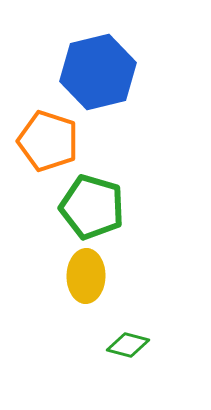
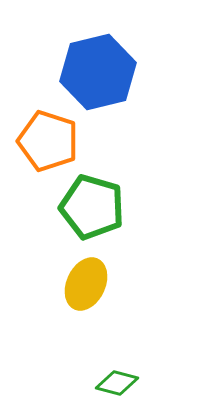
yellow ellipse: moved 8 px down; rotated 24 degrees clockwise
green diamond: moved 11 px left, 38 px down
